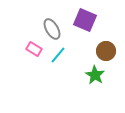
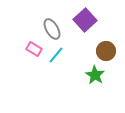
purple square: rotated 25 degrees clockwise
cyan line: moved 2 px left
